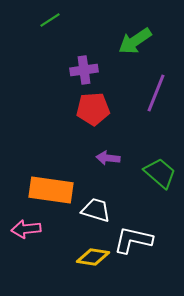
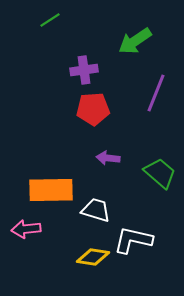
orange rectangle: rotated 9 degrees counterclockwise
